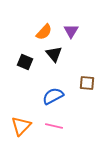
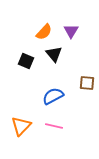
black square: moved 1 px right, 1 px up
